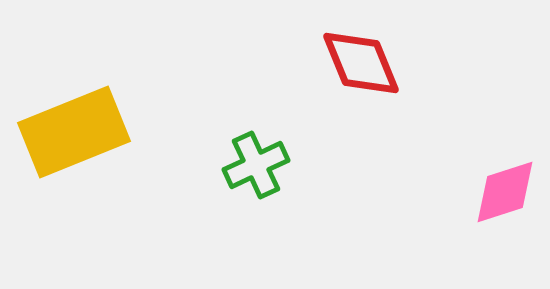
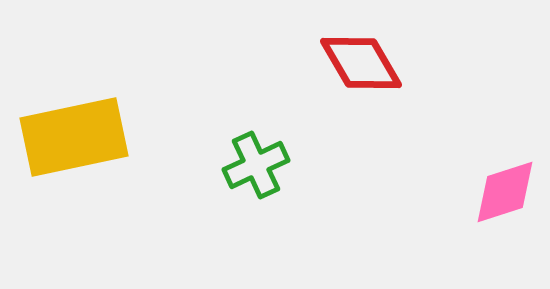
red diamond: rotated 8 degrees counterclockwise
yellow rectangle: moved 5 px down; rotated 10 degrees clockwise
